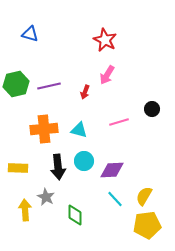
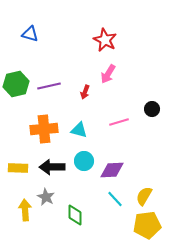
pink arrow: moved 1 px right, 1 px up
black arrow: moved 6 px left; rotated 95 degrees clockwise
